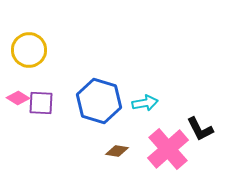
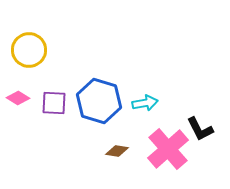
purple square: moved 13 px right
